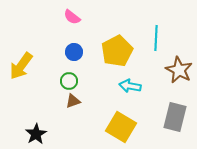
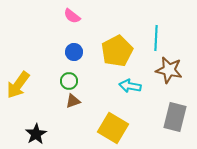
pink semicircle: moved 1 px up
yellow arrow: moved 3 px left, 19 px down
brown star: moved 10 px left; rotated 16 degrees counterclockwise
yellow square: moved 8 px left, 1 px down
